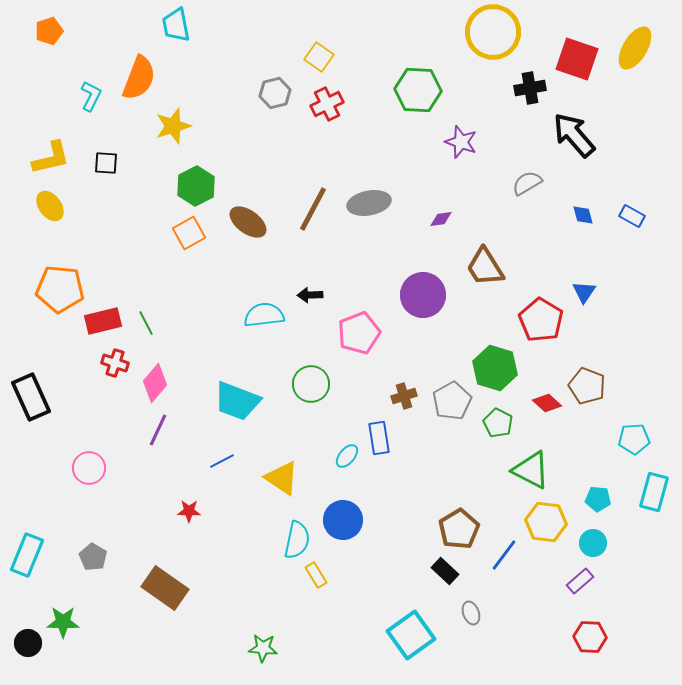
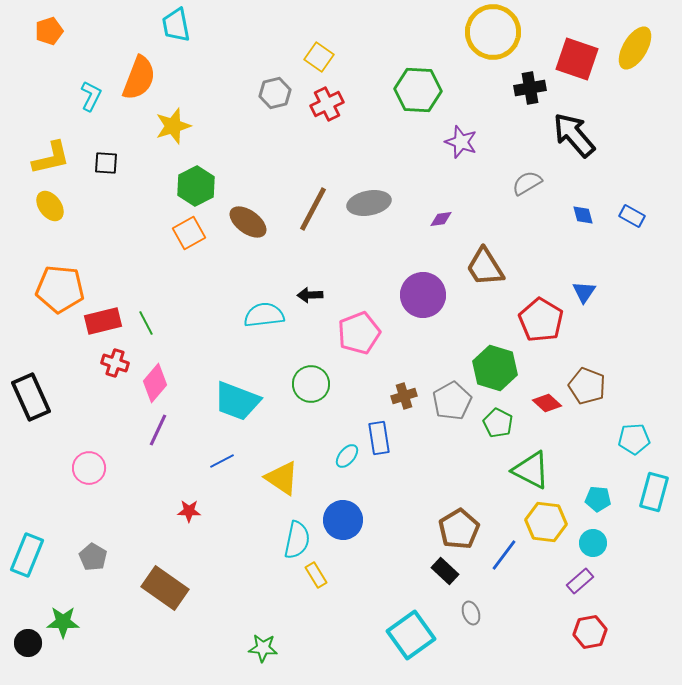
red hexagon at (590, 637): moved 5 px up; rotated 12 degrees counterclockwise
